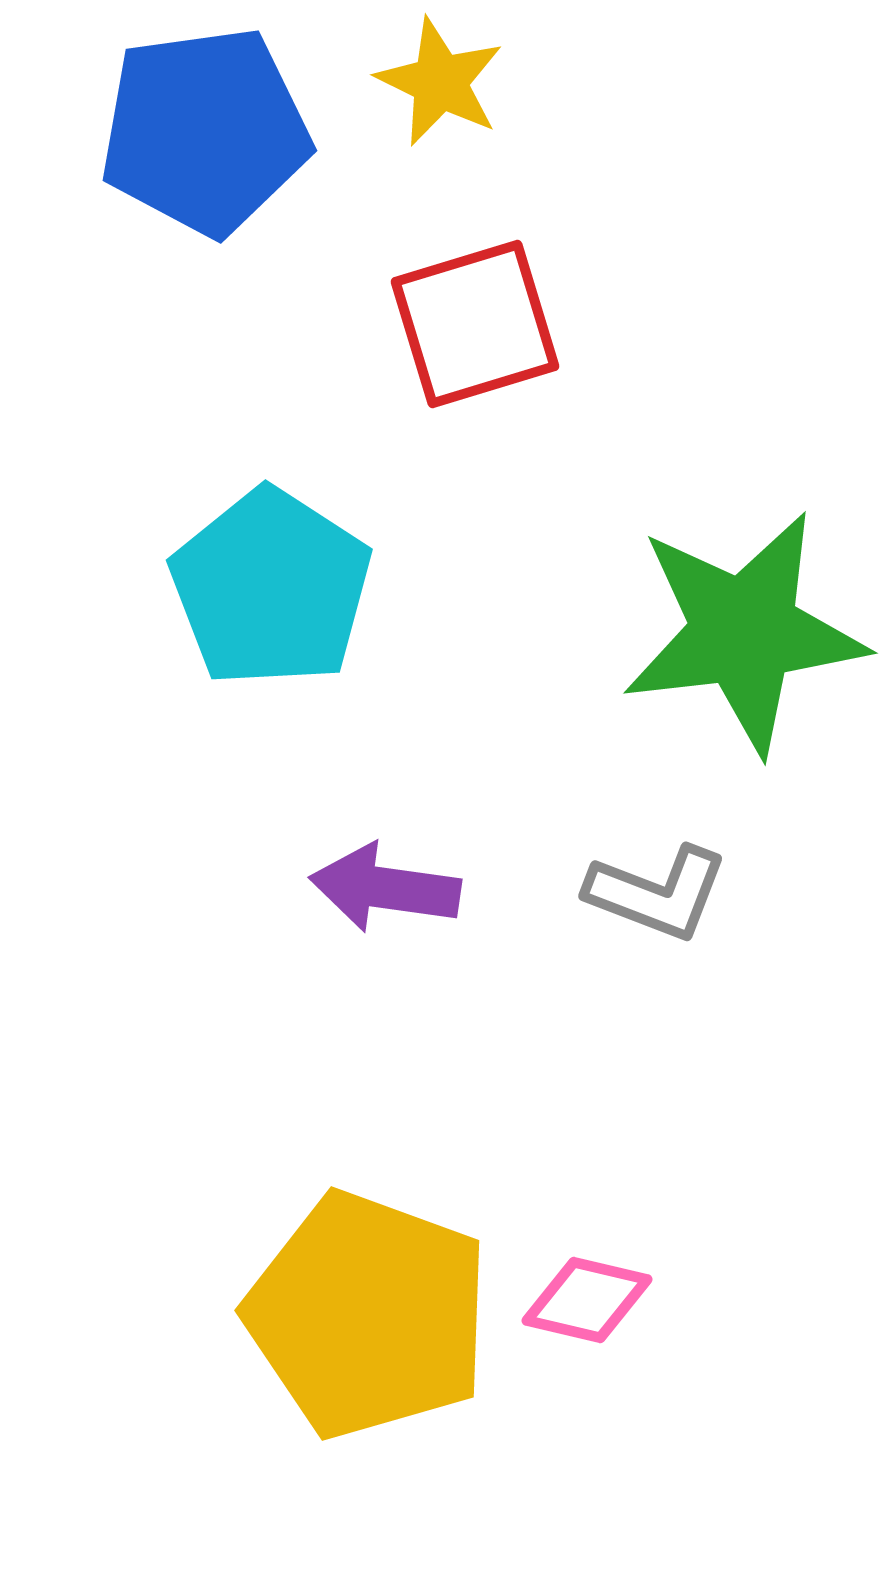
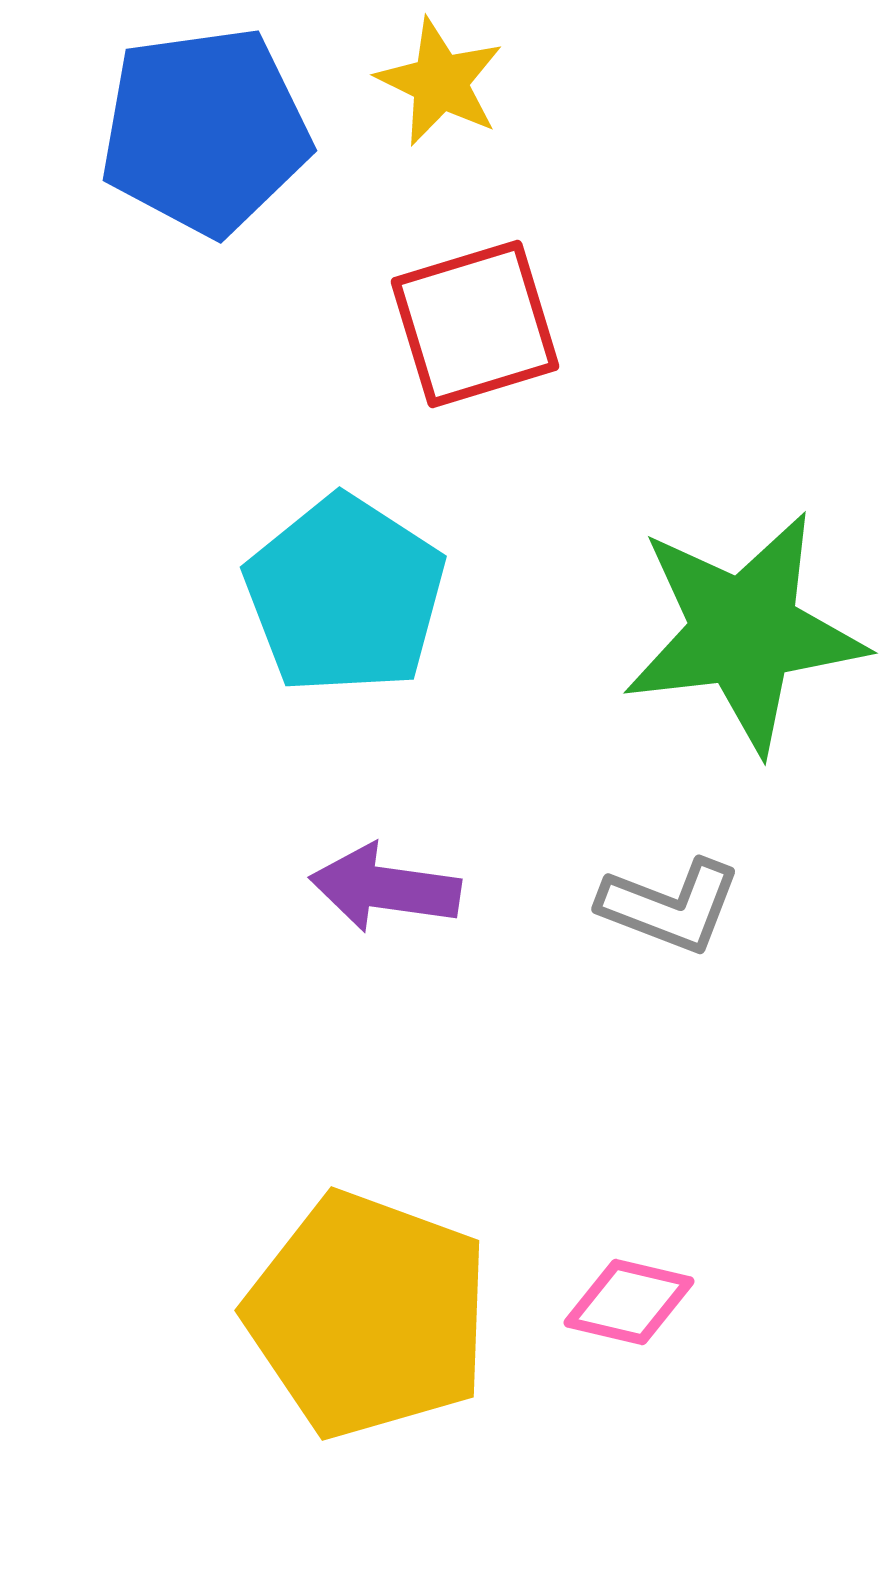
cyan pentagon: moved 74 px right, 7 px down
gray L-shape: moved 13 px right, 13 px down
pink diamond: moved 42 px right, 2 px down
